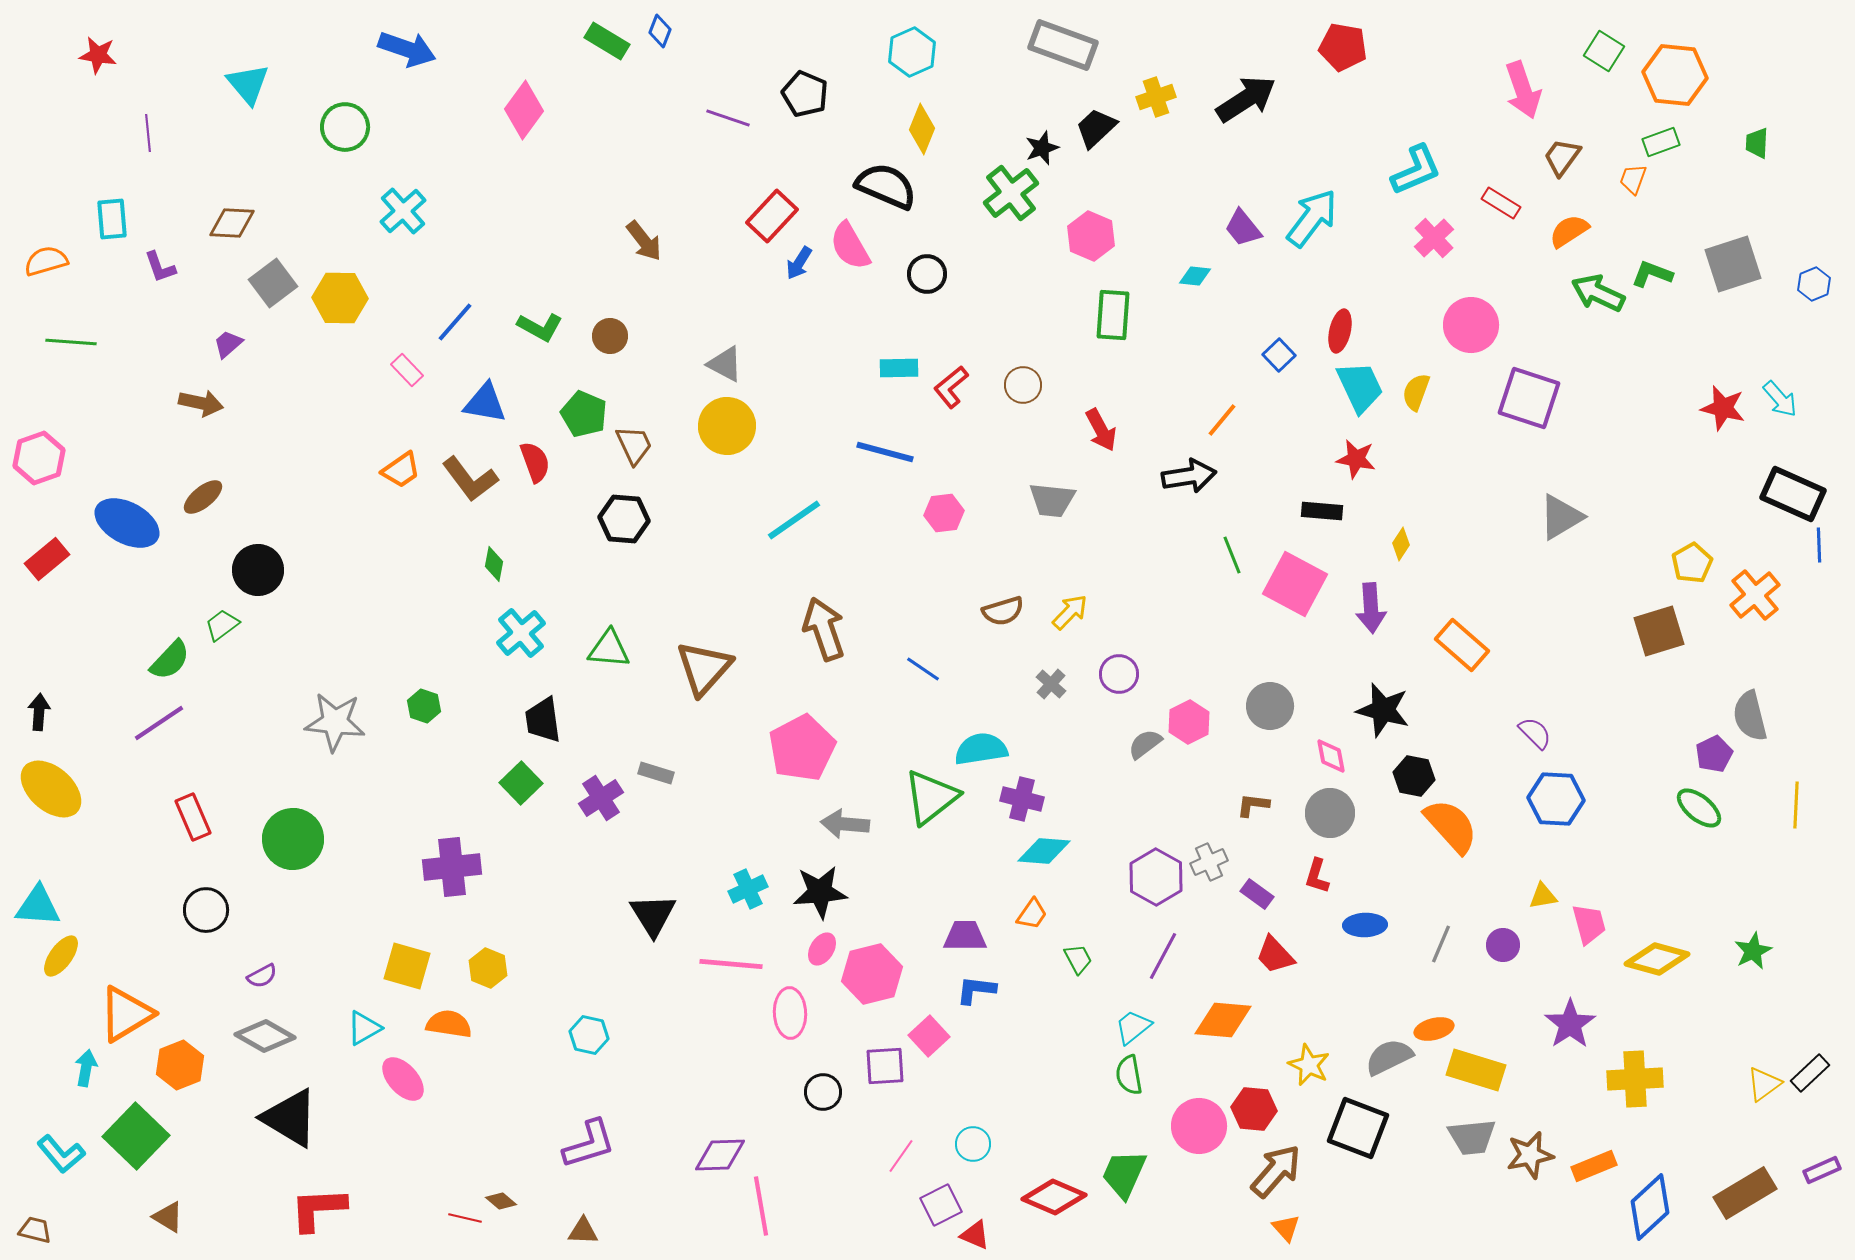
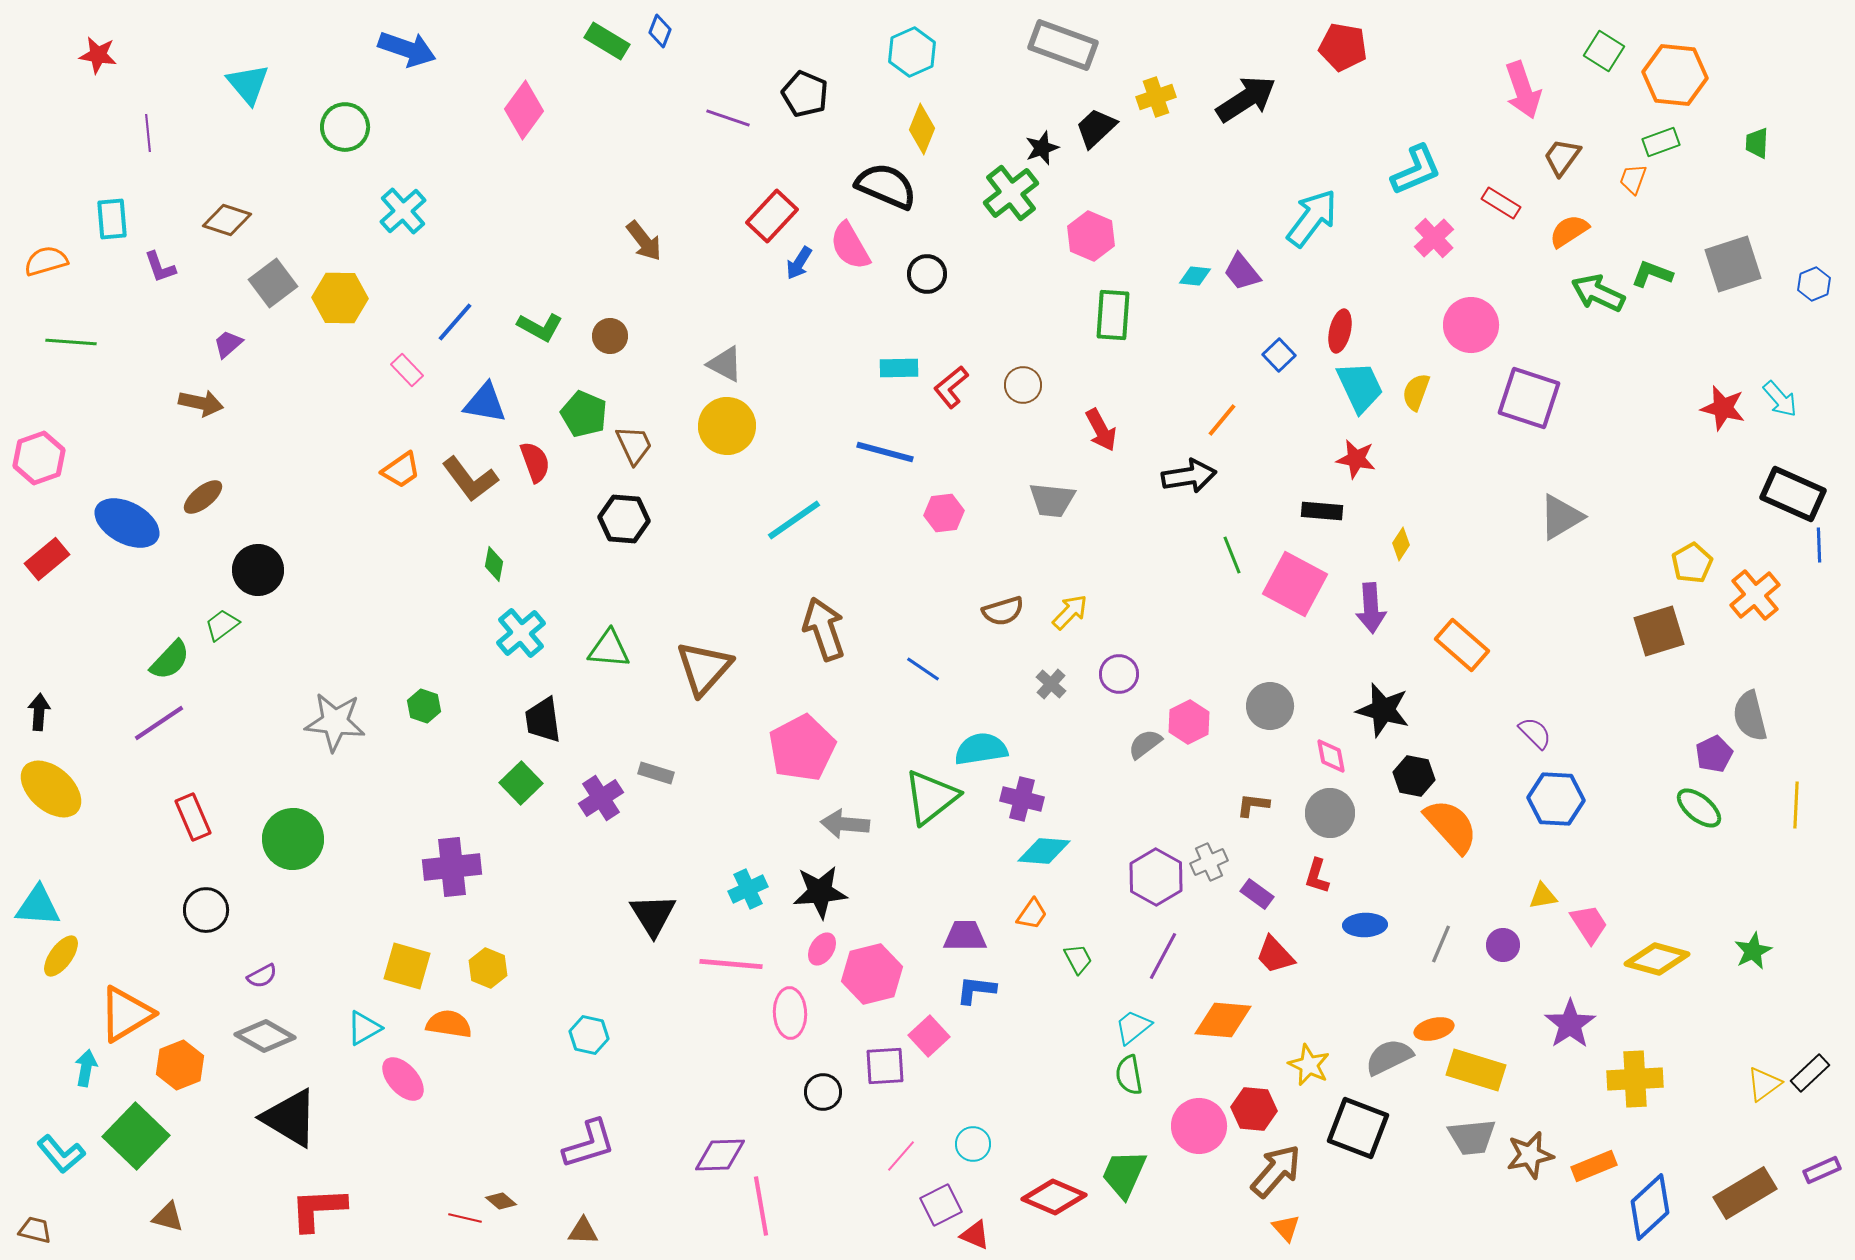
brown diamond at (232, 223): moved 5 px left, 3 px up; rotated 15 degrees clockwise
purple trapezoid at (1243, 228): moved 1 px left, 44 px down
pink trapezoid at (1589, 924): rotated 18 degrees counterclockwise
pink line at (901, 1156): rotated 6 degrees clockwise
brown triangle at (168, 1217): rotated 16 degrees counterclockwise
